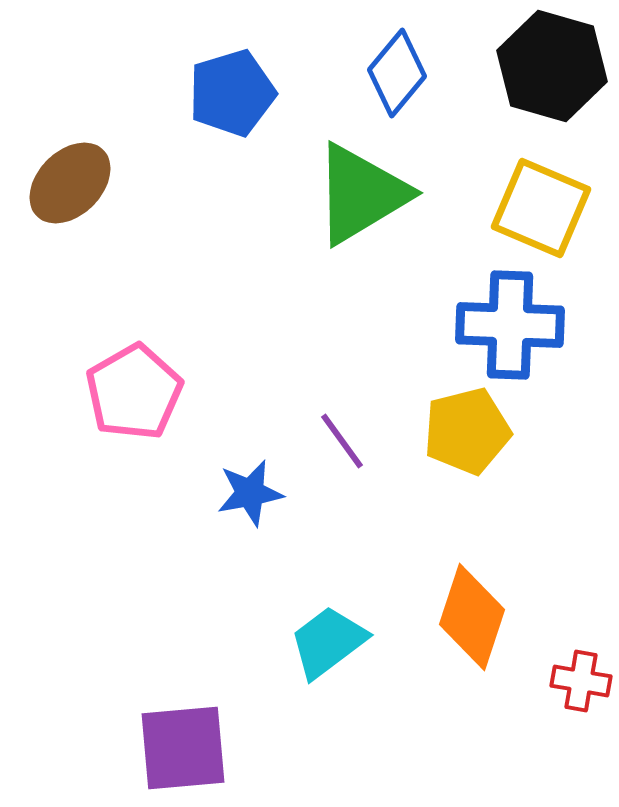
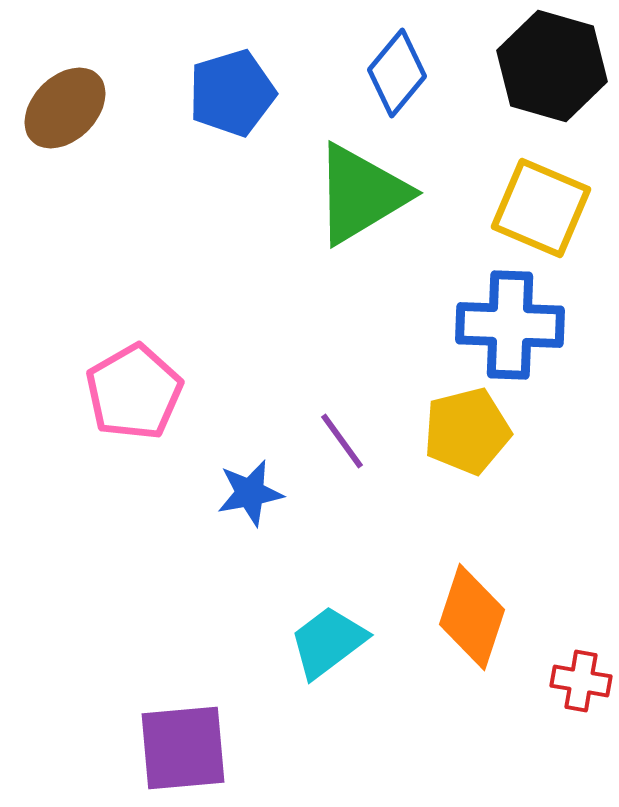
brown ellipse: moved 5 px left, 75 px up
